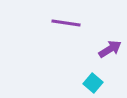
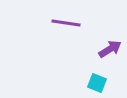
cyan square: moved 4 px right; rotated 18 degrees counterclockwise
